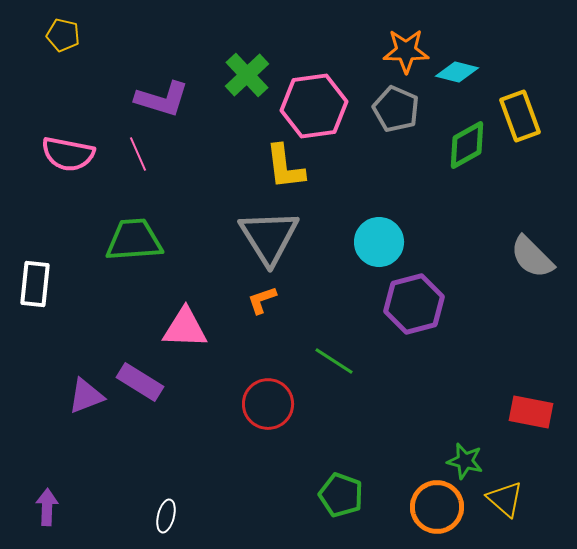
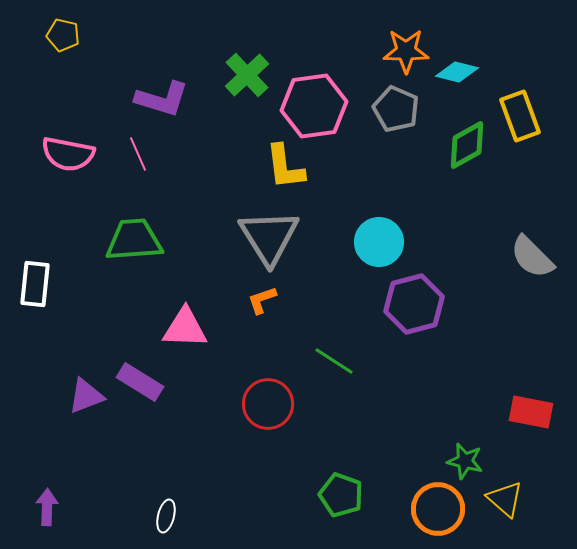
orange circle: moved 1 px right, 2 px down
